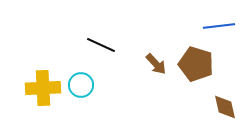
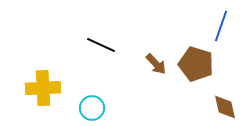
blue line: moved 2 px right; rotated 64 degrees counterclockwise
cyan circle: moved 11 px right, 23 px down
